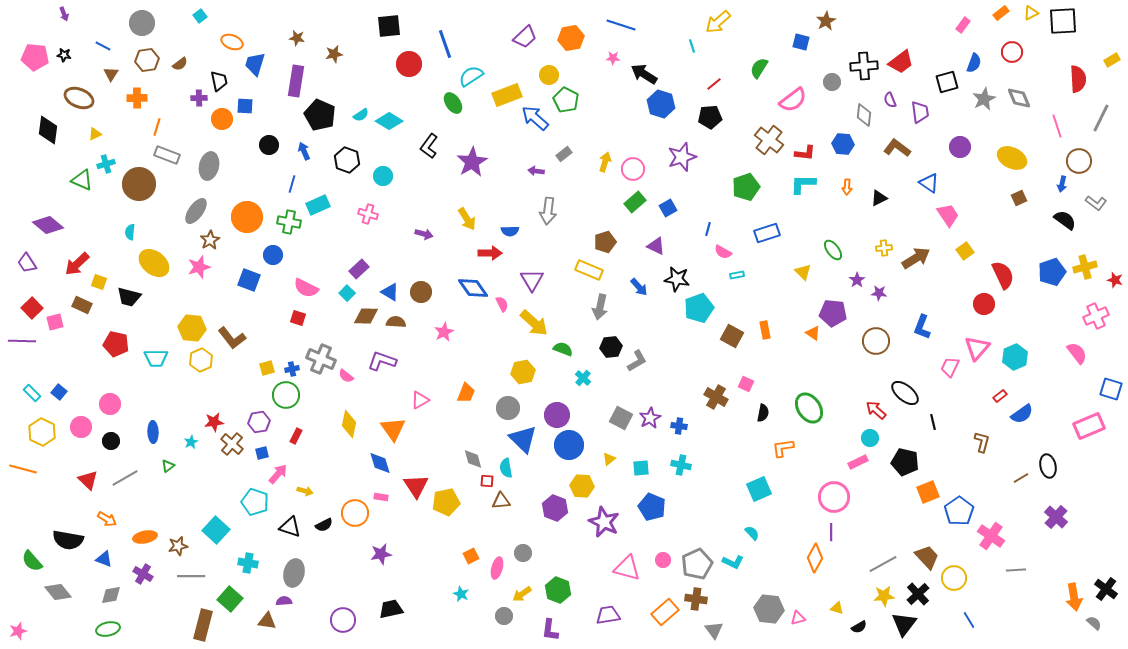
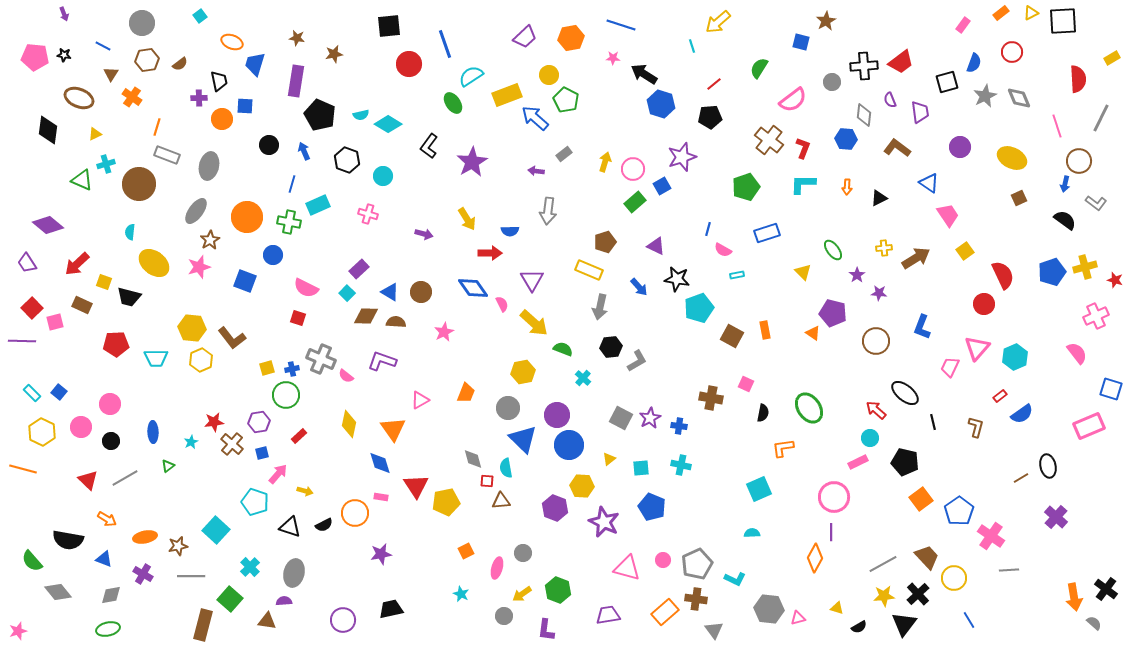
yellow rectangle at (1112, 60): moved 2 px up
orange cross at (137, 98): moved 5 px left, 1 px up; rotated 36 degrees clockwise
gray star at (984, 99): moved 1 px right, 3 px up
cyan semicircle at (361, 115): rotated 21 degrees clockwise
cyan diamond at (389, 121): moved 1 px left, 3 px down
blue hexagon at (843, 144): moved 3 px right, 5 px up
red L-shape at (805, 153): moved 2 px left, 5 px up; rotated 75 degrees counterclockwise
blue arrow at (1062, 184): moved 3 px right
blue square at (668, 208): moved 6 px left, 22 px up
pink semicircle at (723, 252): moved 2 px up
blue square at (249, 280): moved 4 px left, 1 px down
purple star at (857, 280): moved 5 px up
yellow square at (99, 282): moved 5 px right
purple pentagon at (833, 313): rotated 8 degrees clockwise
red pentagon at (116, 344): rotated 15 degrees counterclockwise
brown cross at (716, 397): moved 5 px left, 1 px down; rotated 20 degrees counterclockwise
red rectangle at (296, 436): moved 3 px right; rotated 21 degrees clockwise
brown L-shape at (982, 442): moved 6 px left, 15 px up
orange square at (928, 492): moved 7 px left, 7 px down; rotated 15 degrees counterclockwise
cyan semicircle at (752, 533): rotated 49 degrees counterclockwise
orange square at (471, 556): moved 5 px left, 5 px up
cyan L-shape at (733, 562): moved 2 px right, 17 px down
cyan cross at (248, 563): moved 2 px right, 4 px down; rotated 36 degrees clockwise
gray line at (1016, 570): moved 7 px left
purple L-shape at (550, 630): moved 4 px left
